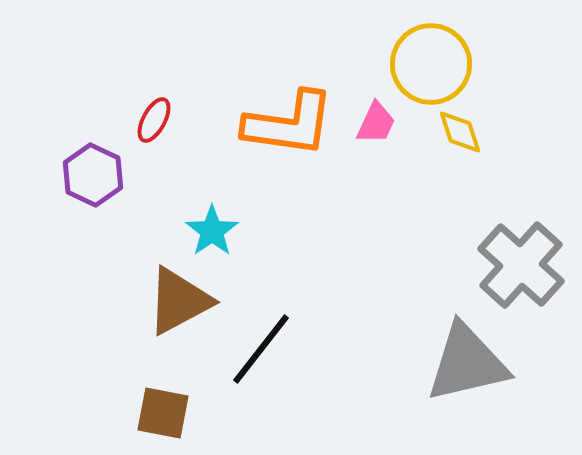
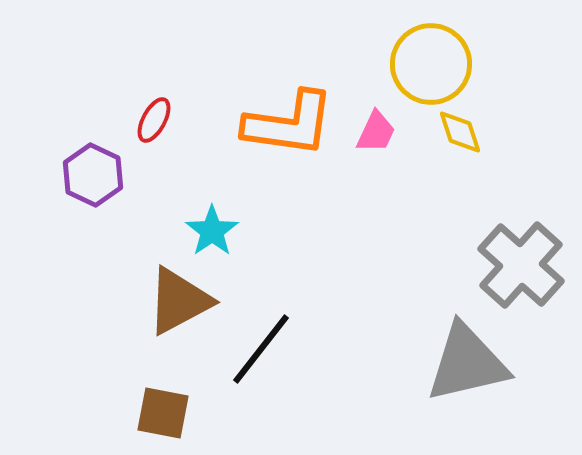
pink trapezoid: moved 9 px down
